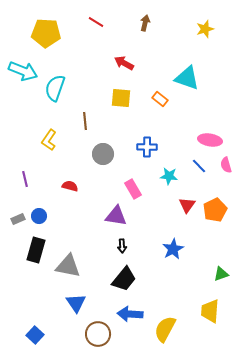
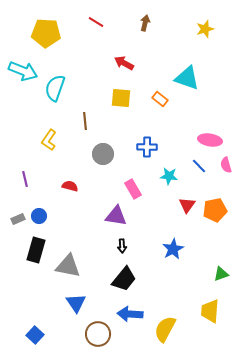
orange pentagon: rotated 15 degrees clockwise
